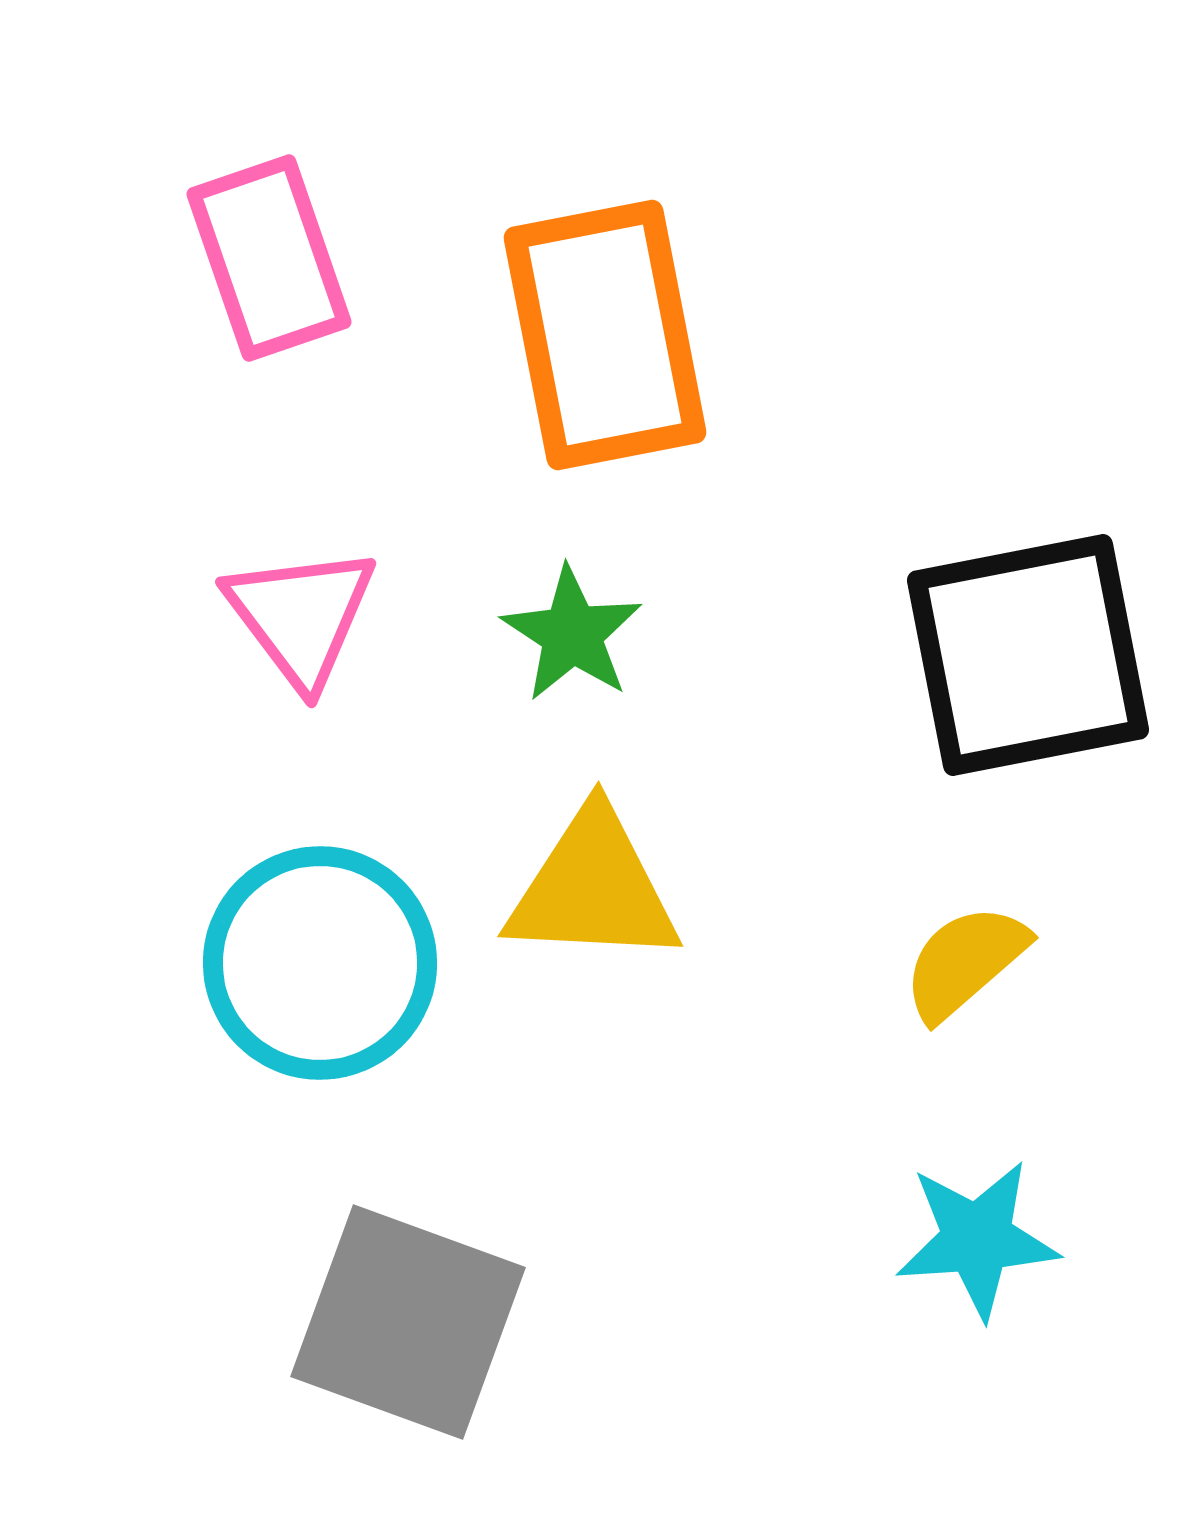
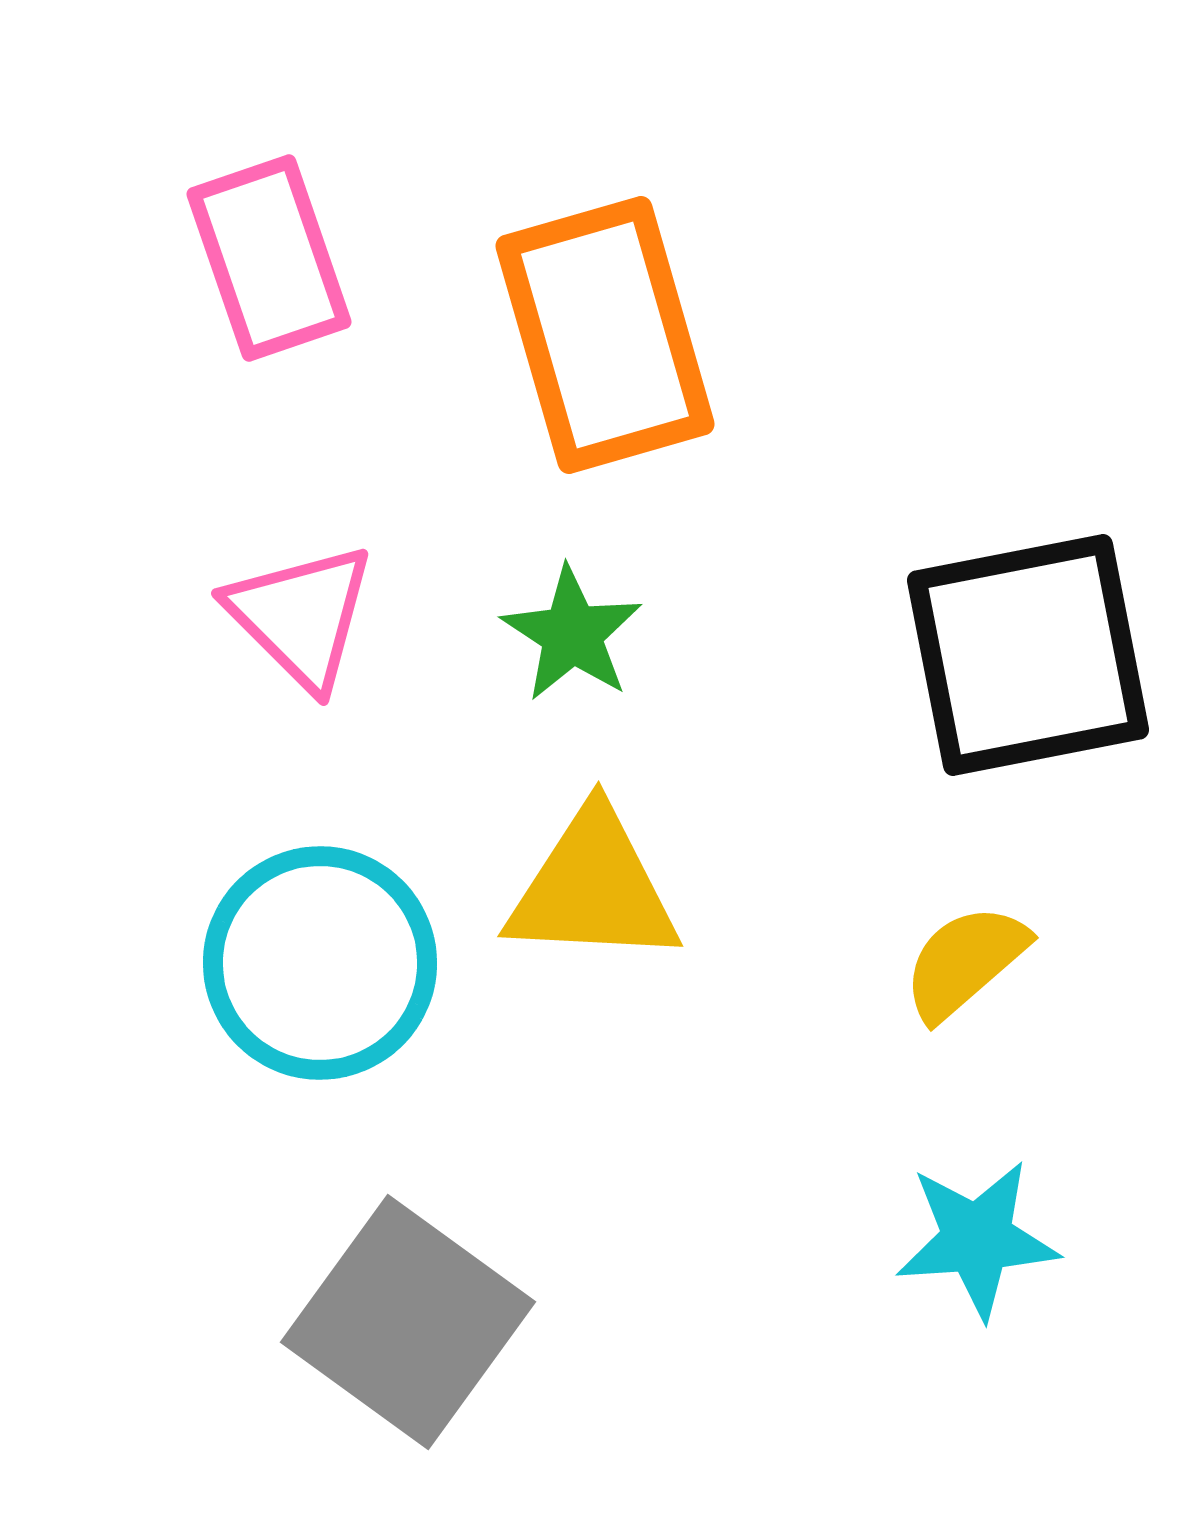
orange rectangle: rotated 5 degrees counterclockwise
pink triangle: rotated 8 degrees counterclockwise
gray square: rotated 16 degrees clockwise
